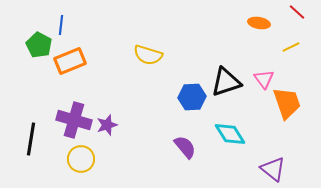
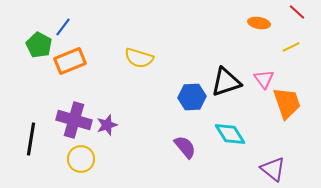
blue line: moved 2 px right, 2 px down; rotated 30 degrees clockwise
yellow semicircle: moved 9 px left, 3 px down
